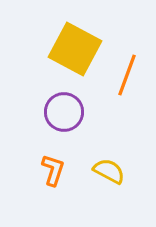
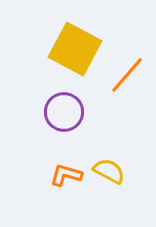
orange line: rotated 21 degrees clockwise
orange L-shape: moved 13 px right, 5 px down; rotated 92 degrees counterclockwise
